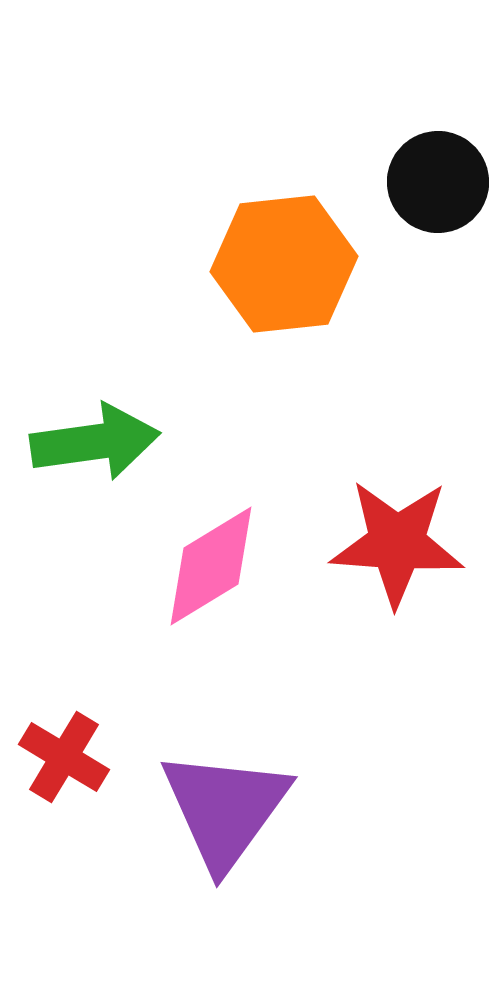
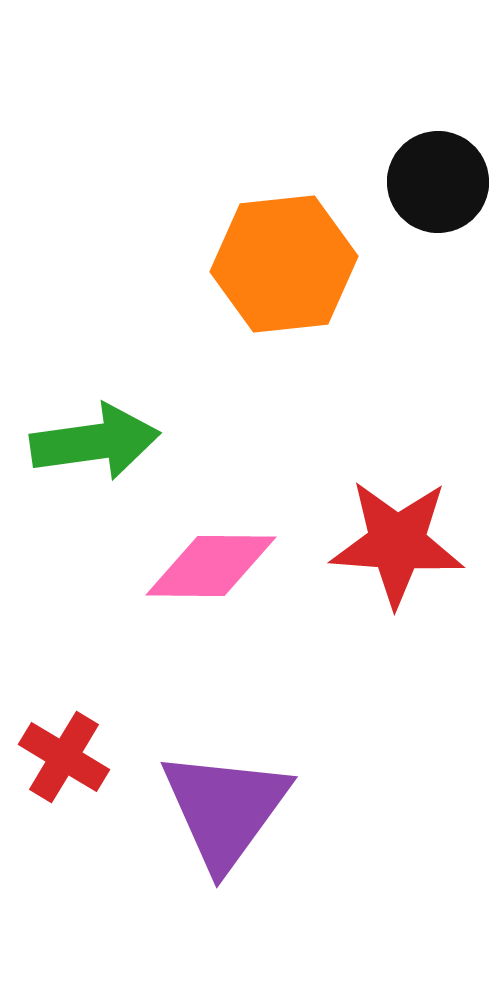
pink diamond: rotated 32 degrees clockwise
